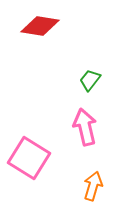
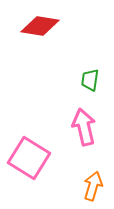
green trapezoid: rotated 30 degrees counterclockwise
pink arrow: moved 1 px left
